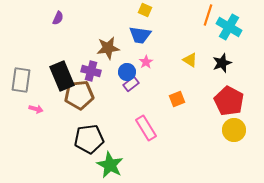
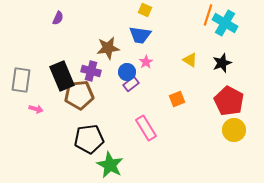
cyan cross: moved 4 px left, 4 px up
